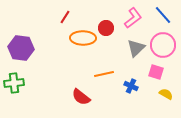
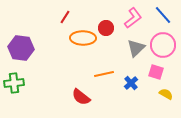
blue cross: moved 3 px up; rotated 24 degrees clockwise
